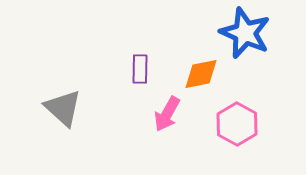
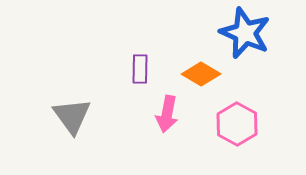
orange diamond: rotated 42 degrees clockwise
gray triangle: moved 9 px right, 8 px down; rotated 12 degrees clockwise
pink arrow: rotated 18 degrees counterclockwise
